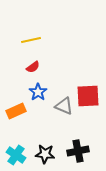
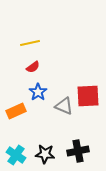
yellow line: moved 1 px left, 3 px down
